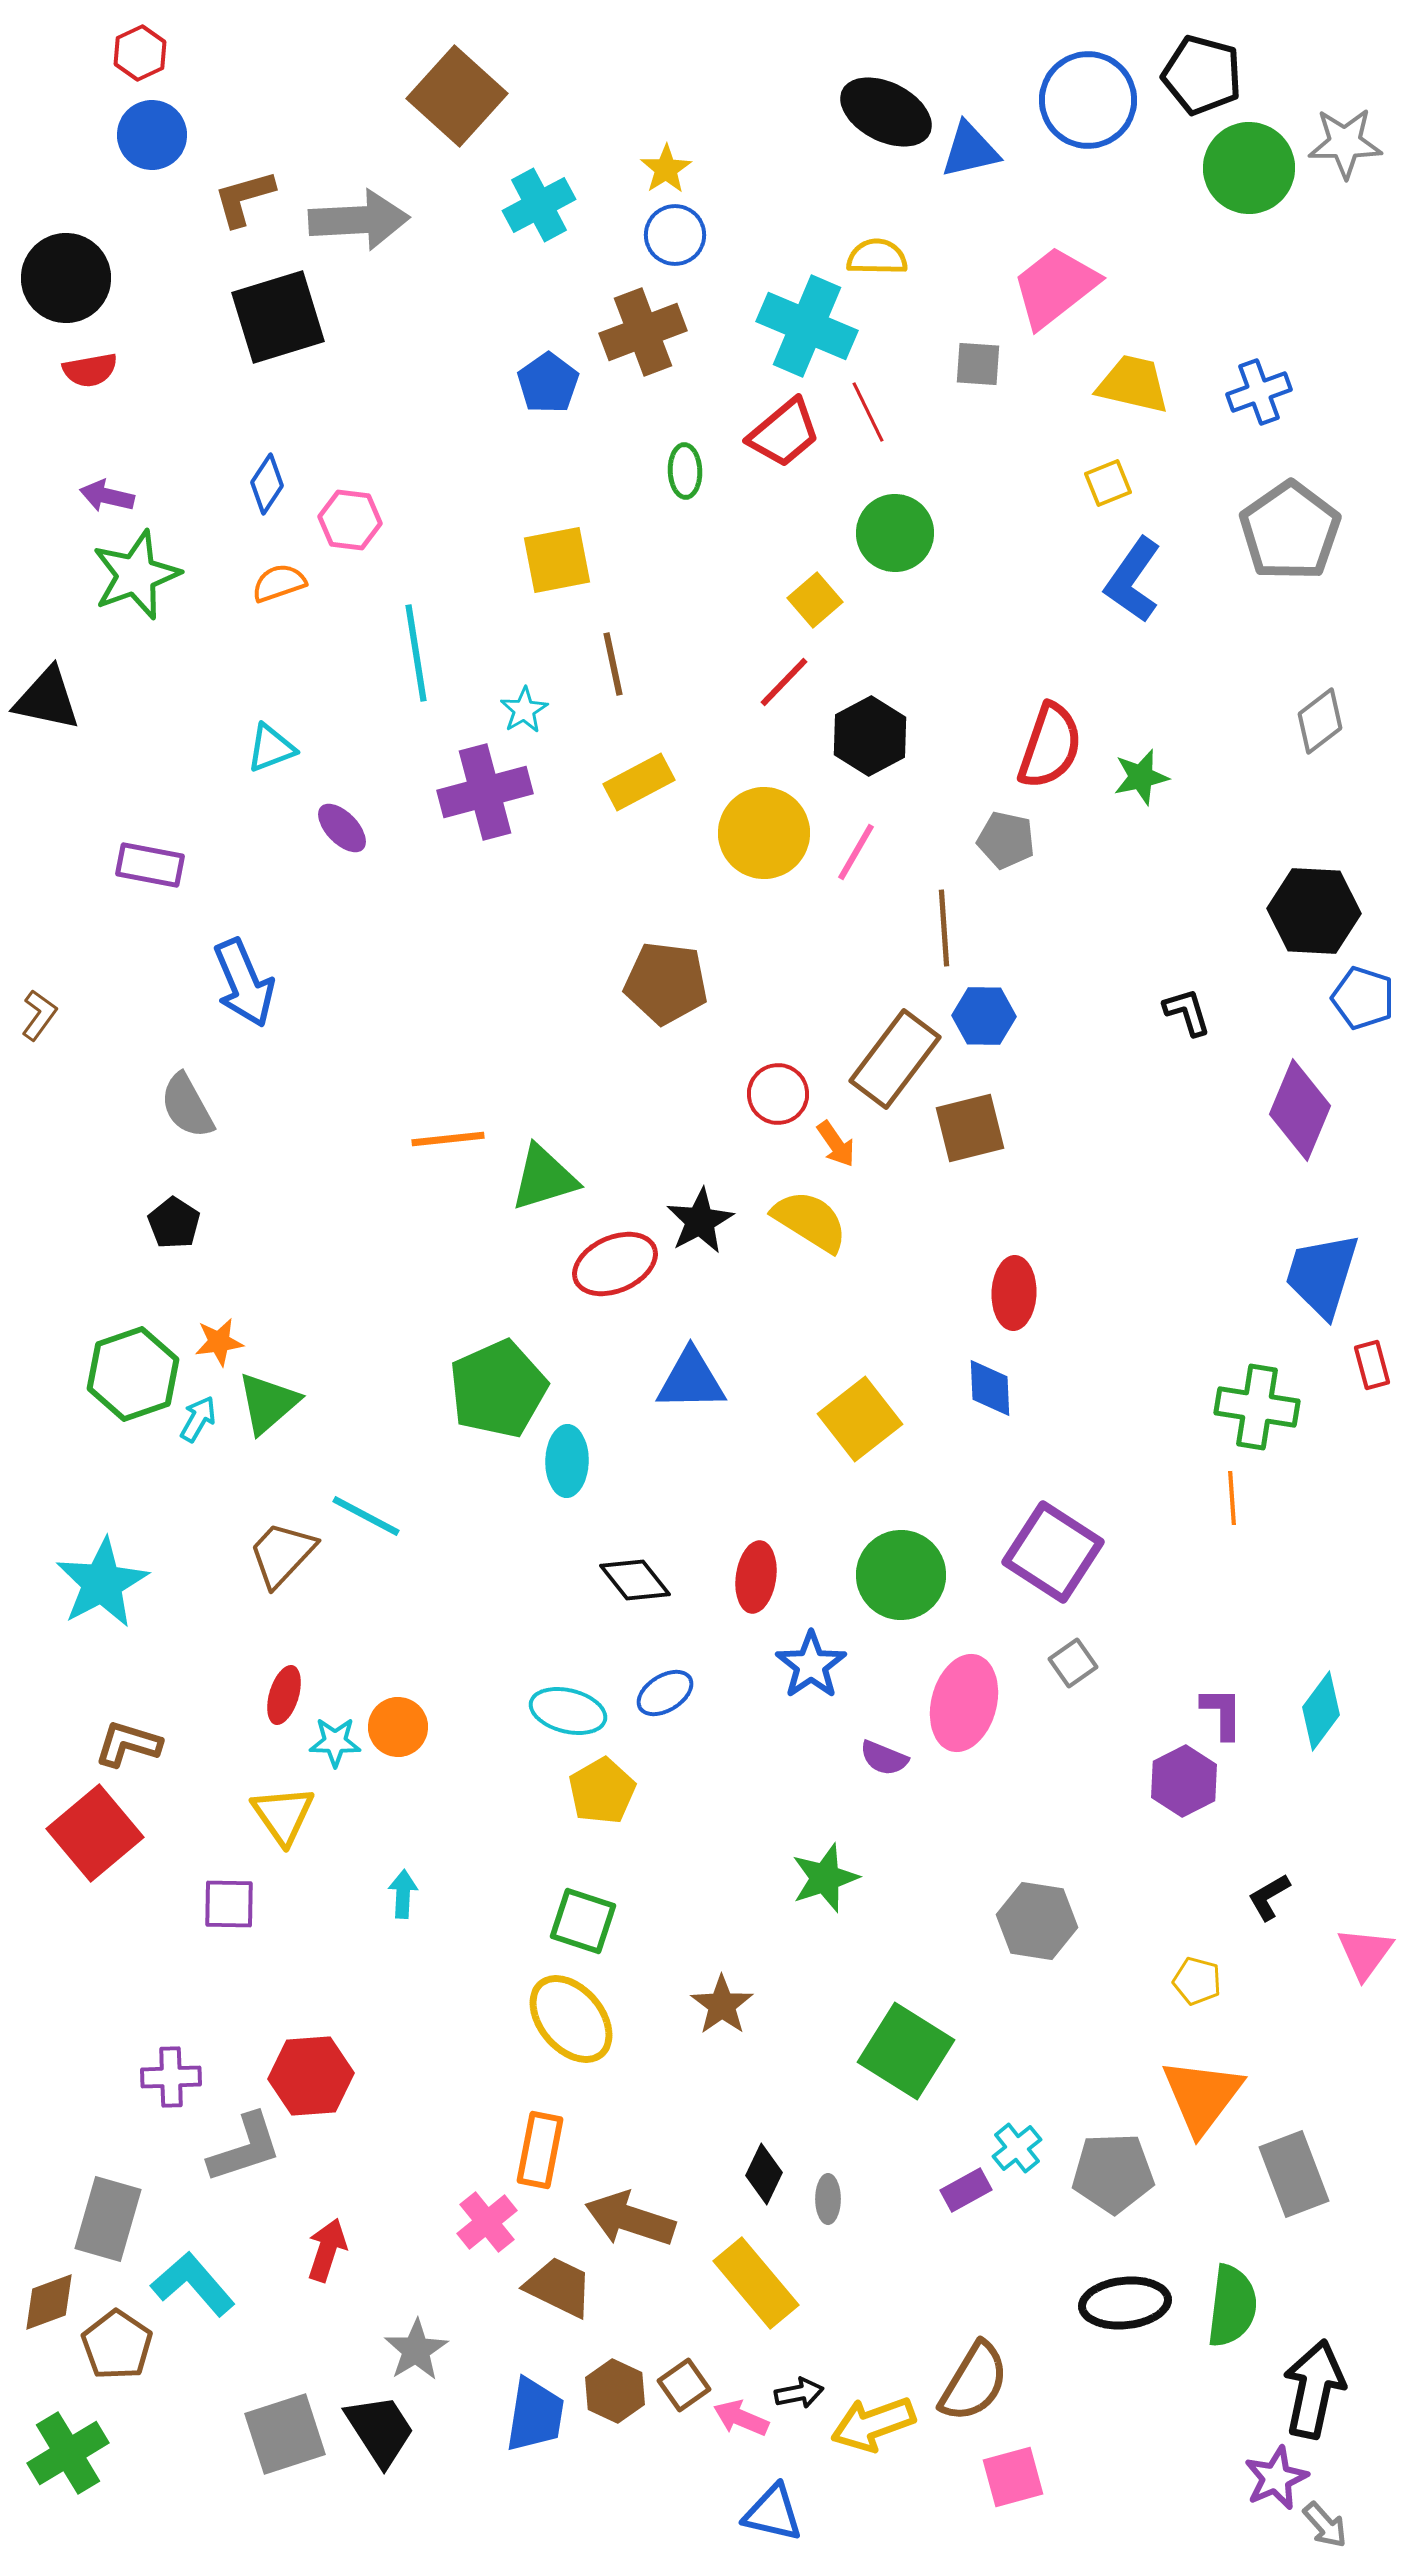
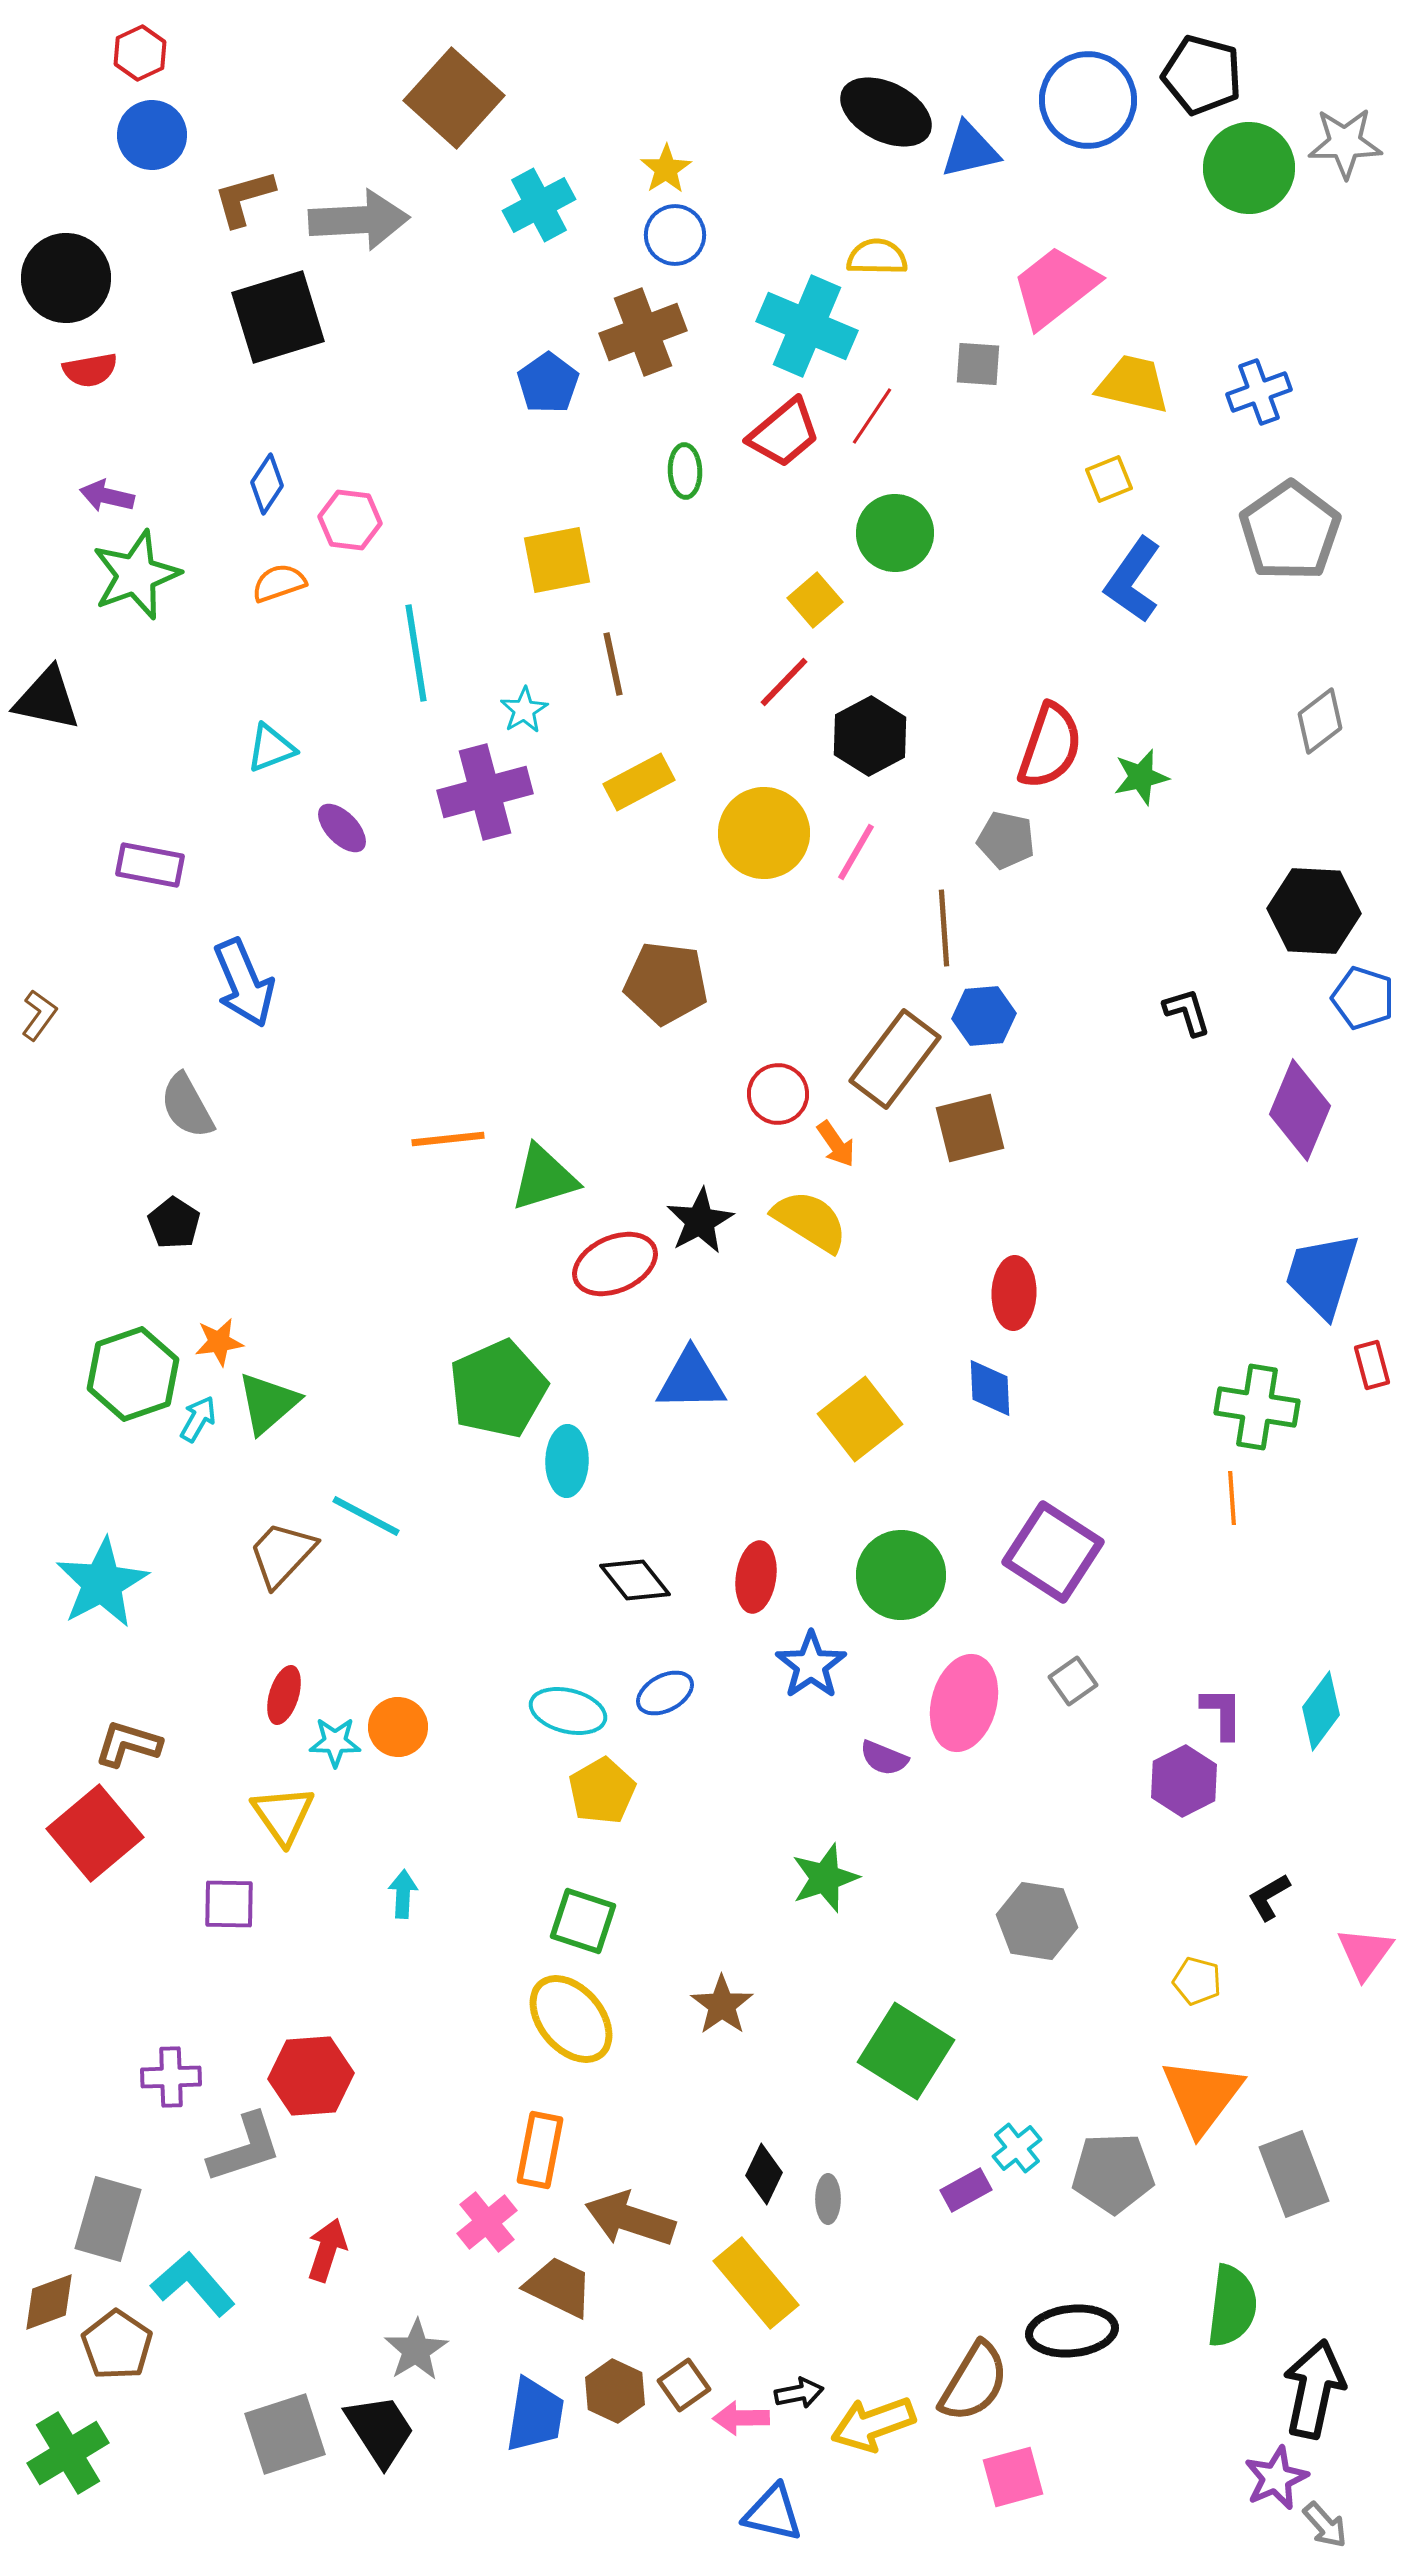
brown square at (457, 96): moved 3 px left, 2 px down
red line at (868, 412): moved 4 px right, 4 px down; rotated 60 degrees clockwise
yellow square at (1108, 483): moved 1 px right, 4 px up
blue hexagon at (984, 1016): rotated 6 degrees counterclockwise
gray square at (1073, 1663): moved 18 px down
blue ellipse at (665, 1693): rotated 4 degrees clockwise
black ellipse at (1125, 2303): moved 53 px left, 28 px down
pink arrow at (741, 2418): rotated 24 degrees counterclockwise
